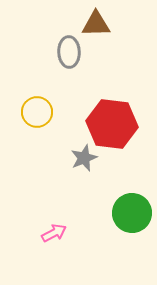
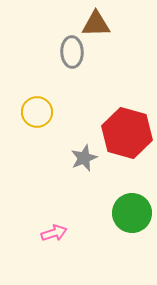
gray ellipse: moved 3 px right
red hexagon: moved 15 px right, 9 px down; rotated 9 degrees clockwise
pink arrow: rotated 10 degrees clockwise
